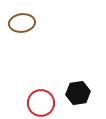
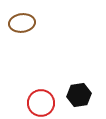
black hexagon: moved 1 px right, 2 px down
